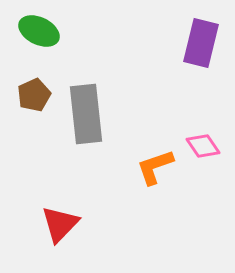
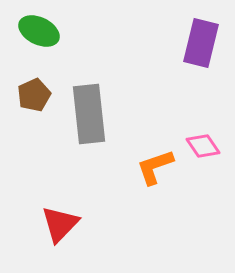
gray rectangle: moved 3 px right
